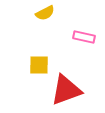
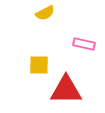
pink rectangle: moved 7 px down
red triangle: rotated 20 degrees clockwise
